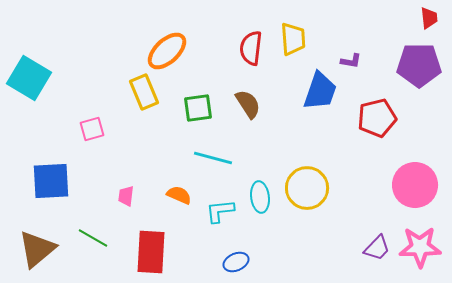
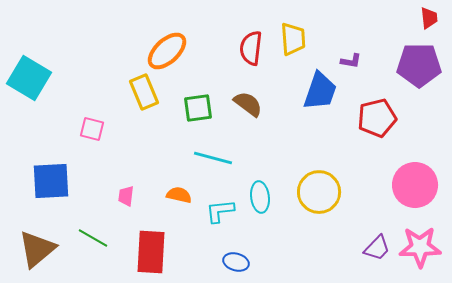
brown semicircle: rotated 20 degrees counterclockwise
pink square: rotated 30 degrees clockwise
yellow circle: moved 12 px right, 4 px down
orange semicircle: rotated 10 degrees counterclockwise
blue ellipse: rotated 40 degrees clockwise
